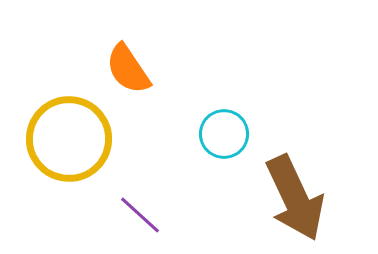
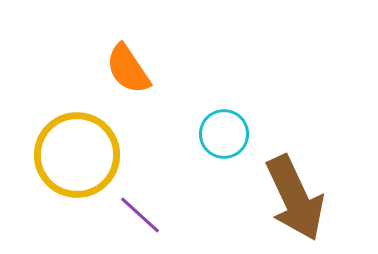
yellow circle: moved 8 px right, 16 px down
